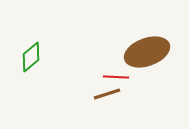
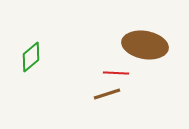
brown ellipse: moved 2 px left, 7 px up; rotated 30 degrees clockwise
red line: moved 4 px up
